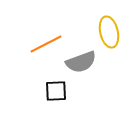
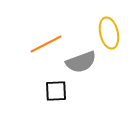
yellow ellipse: moved 1 px down
